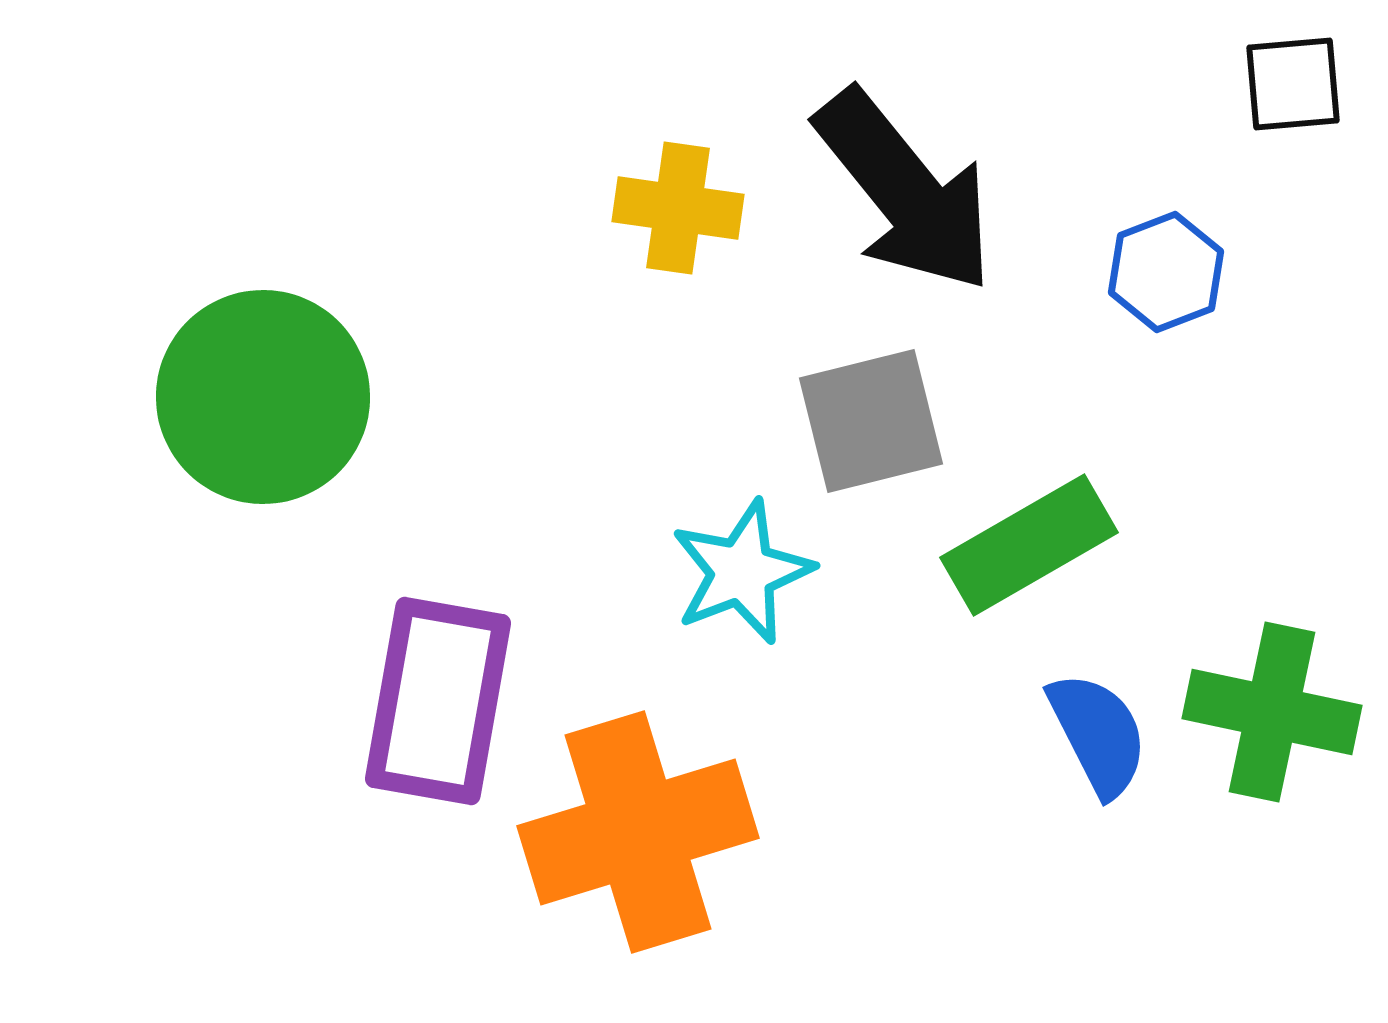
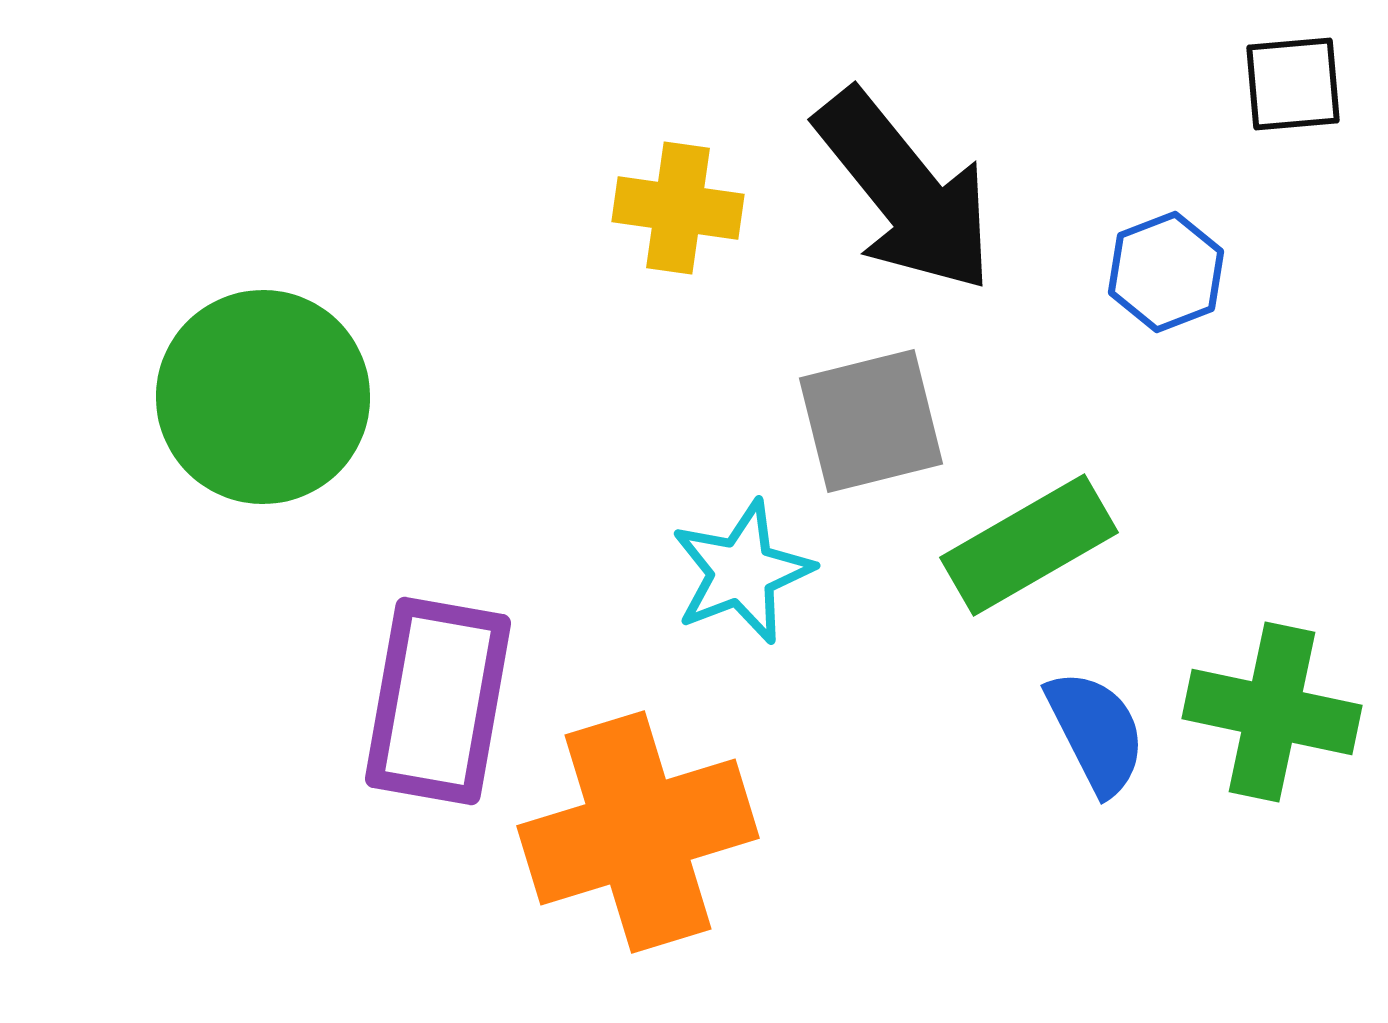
blue semicircle: moved 2 px left, 2 px up
